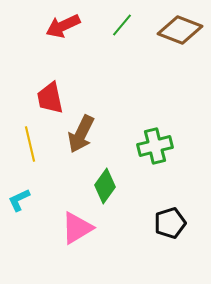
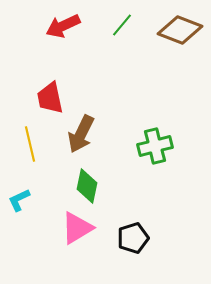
green diamond: moved 18 px left; rotated 24 degrees counterclockwise
black pentagon: moved 37 px left, 15 px down
